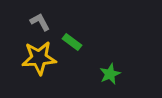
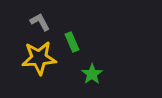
green rectangle: rotated 30 degrees clockwise
green star: moved 18 px left; rotated 10 degrees counterclockwise
